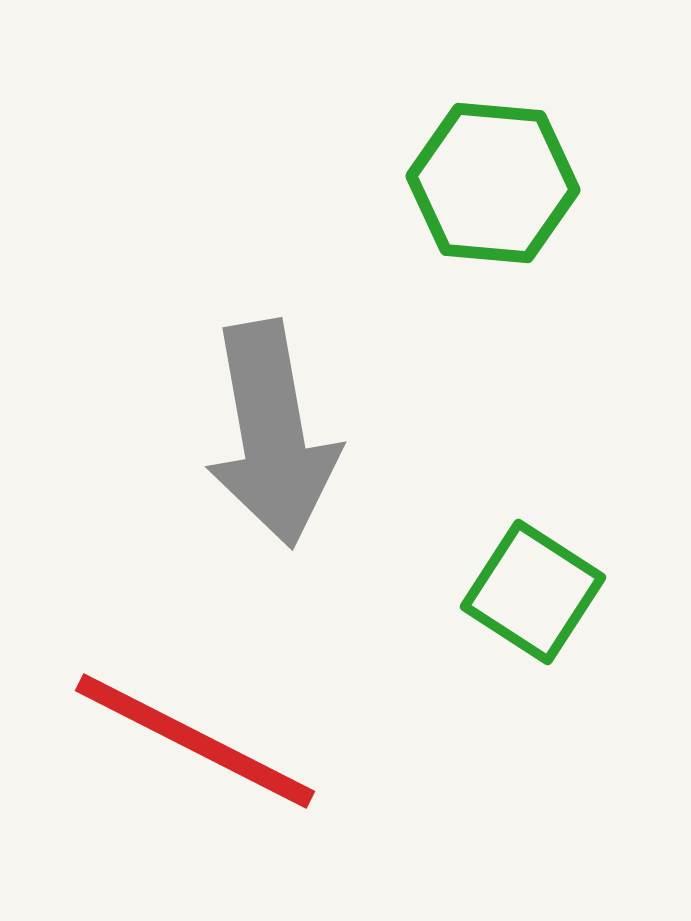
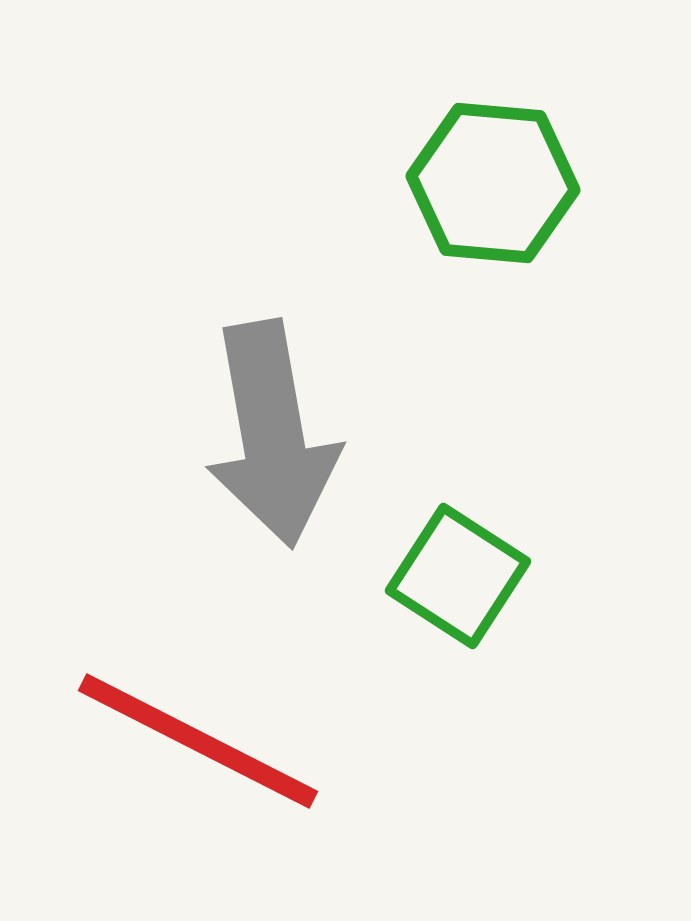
green square: moved 75 px left, 16 px up
red line: moved 3 px right
